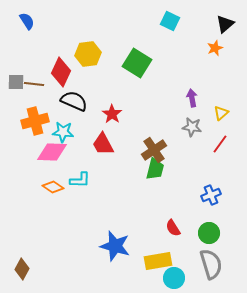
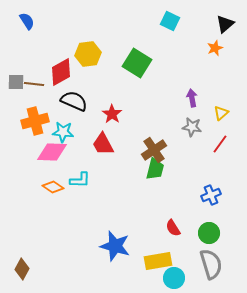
red diamond: rotated 36 degrees clockwise
